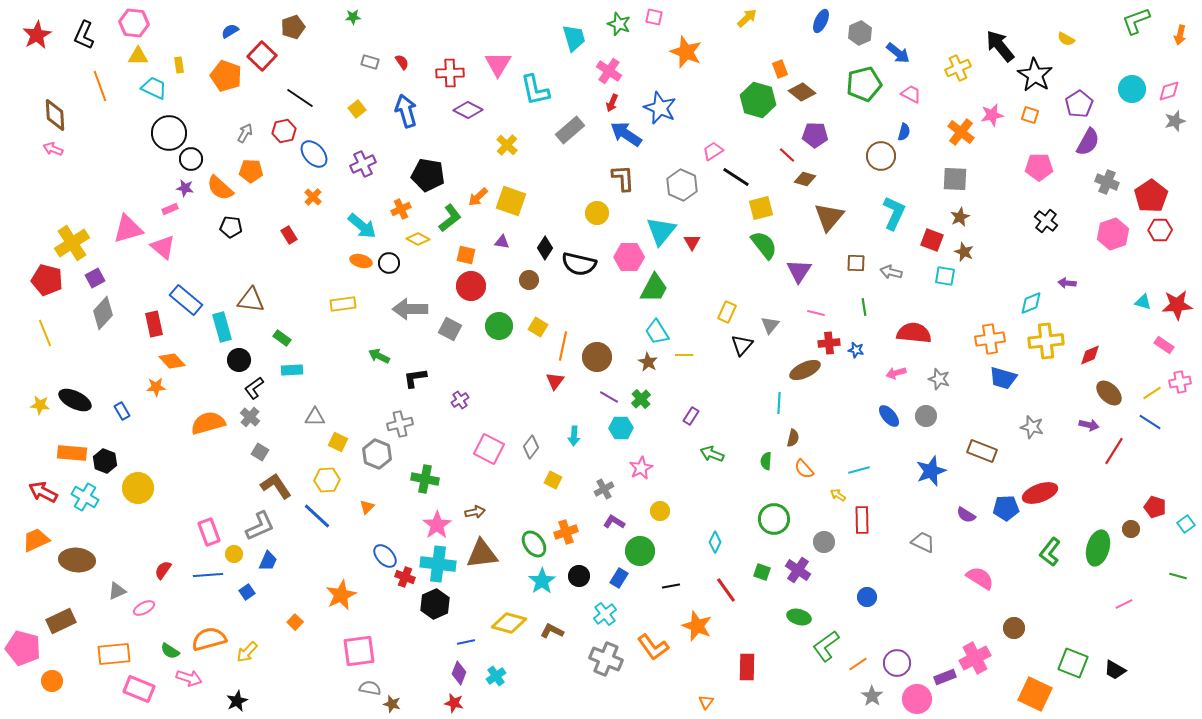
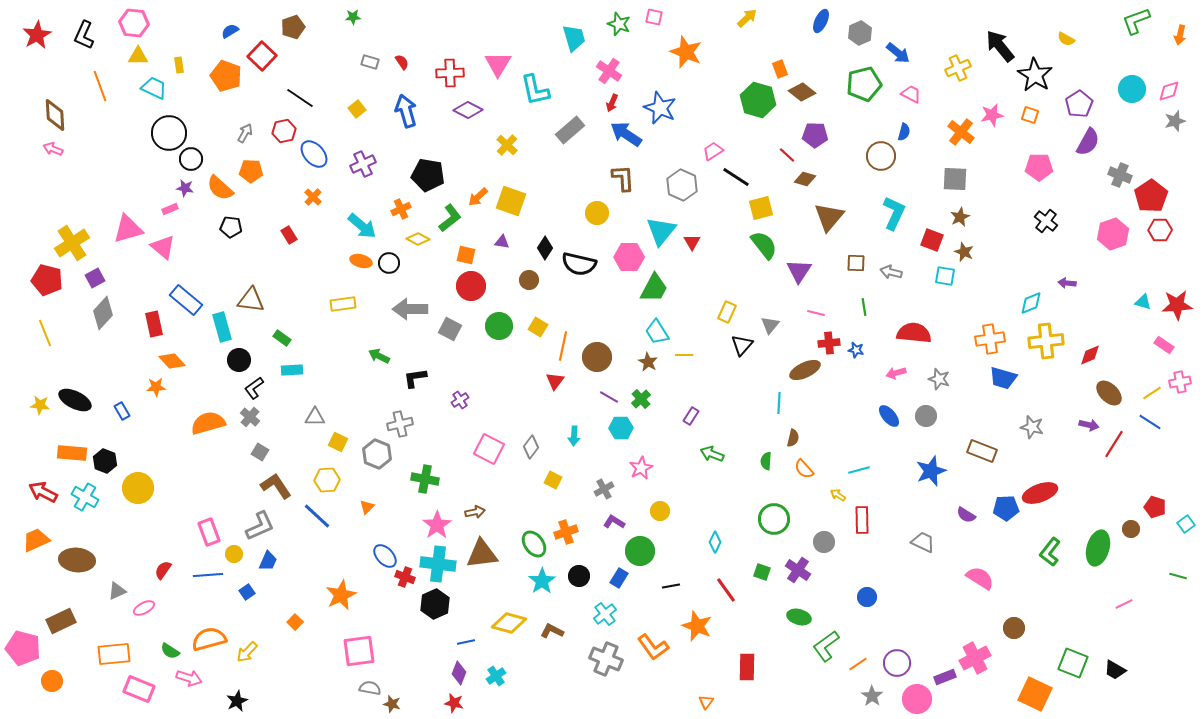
gray cross at (1107, 182): moved 13 px right, 7 px up
red line at (1114, 451): moved 7 px up
